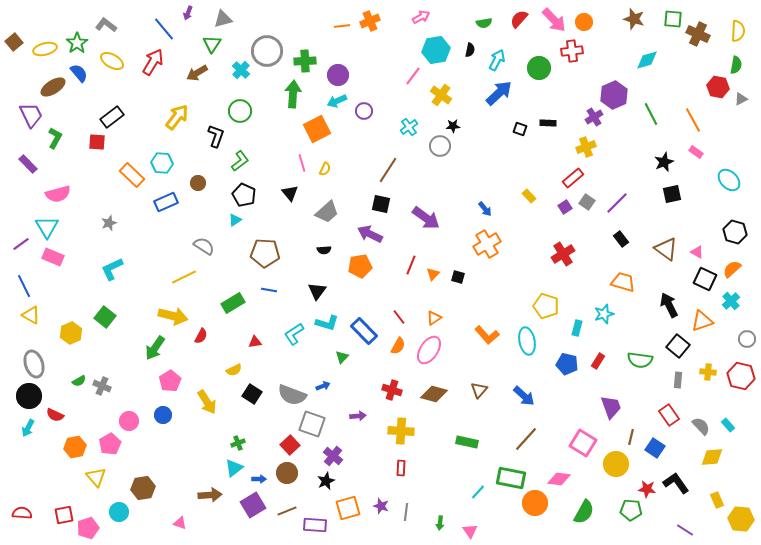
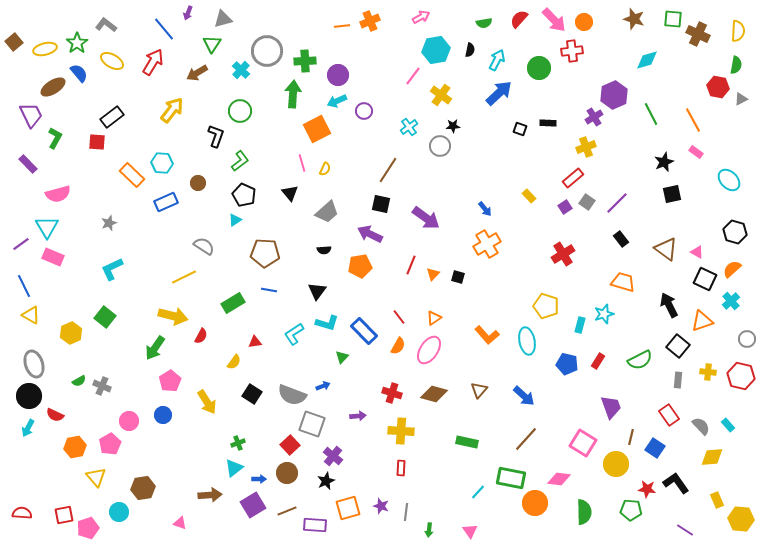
yellow arrow at (177, 117): moved 5 px left, 7 px up
cyan rectangle at (577, 328): moved 3 px right, 3 px up
green semicircle at (640, 360): rotated 35 degrees counterclockwise
yellow semicircle at (234, 370): moved 8 px up; rotated 28 degrees counterclockwise
red cross at (392, 390): moved 3 px down
green semicircle at (584, 512): rotated 30 degrees counterclockwise
green arrow at (440, 523): moved 11 px left, 7 px down
